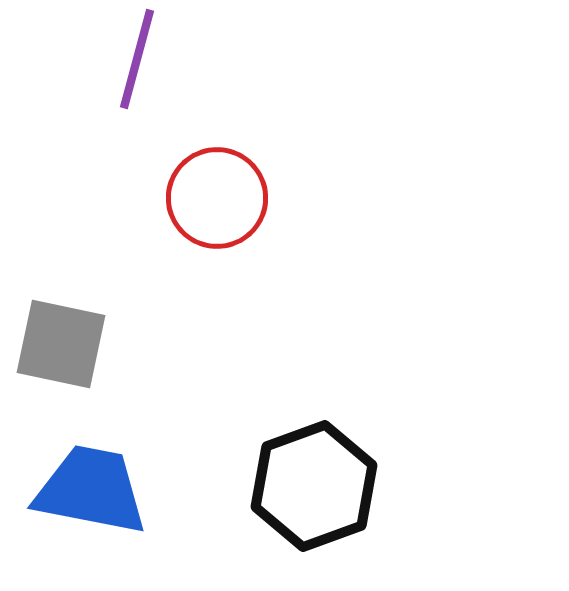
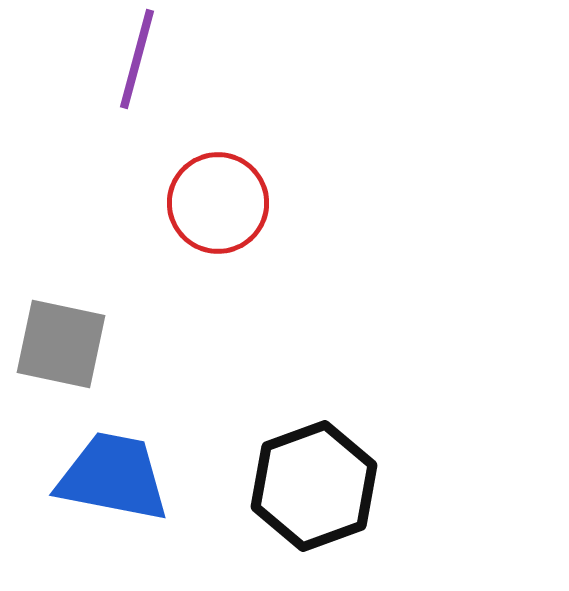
red circle: moved 1 px right, 5 px down
blue trapezoid: moved 22 px right, 13 px up
